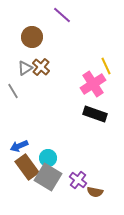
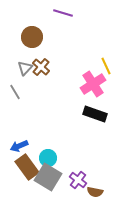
purple line: moved 1 px right, 2 px up; rotated 24 degrees counterclockwise
gray triangle: rotated 14 degrees counterclockwise
gray line: moved 2 px right, 1 px down
